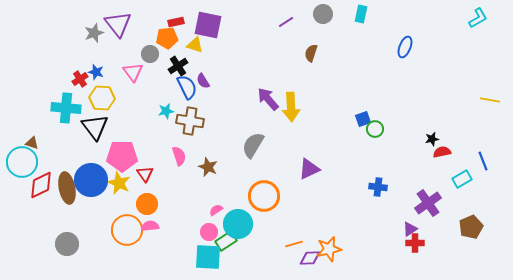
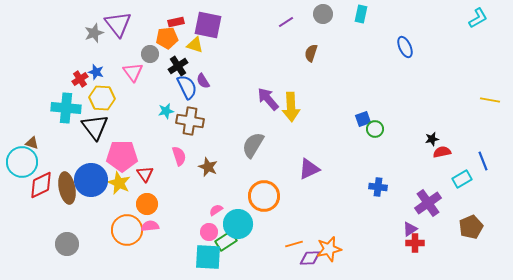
blue ellipse at (405, 47): rotated 45 degrees counterclockwise
